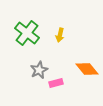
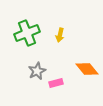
green cross: rotated 30 degrees clockwise
gray star: moved 2 px left, 1 px down
